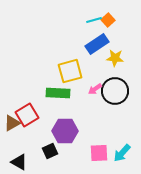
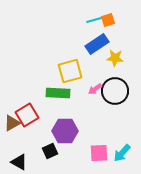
orange square: rotated 24 degrees clockwise
